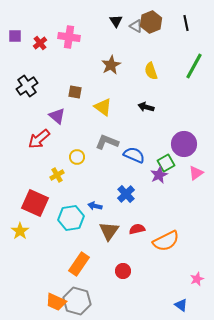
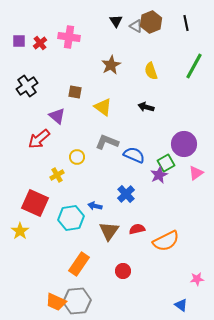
purple square: moved 4 px right, 5 px down
pink star: rotated 16 degrees clockwise
gray hexagon: rotated 20 degrees counterclockwise
